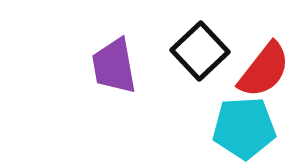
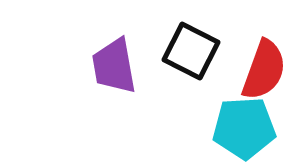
black square: moved 9 px left; rotated 20 degrees counterclockwise
red semicircle: rotated 18 degrees counterclockwise
